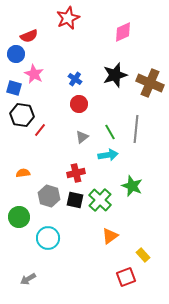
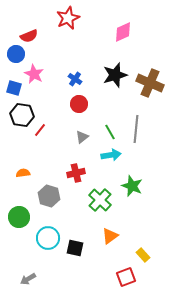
cyan arrow: moved 3 px right
black square: moved 48 px down
